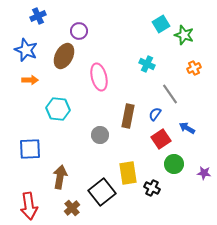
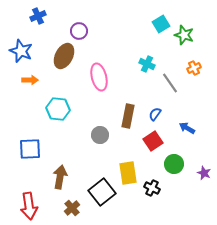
blue star: moved 5 px left, 1 px down
gray line: moved 11 px up
red square: moved 8 px left, 2 px down
purple star: rotated 16 degrees clockwise
